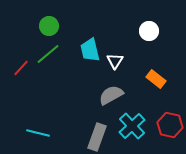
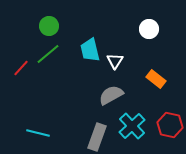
white circle: moved 2 px up
